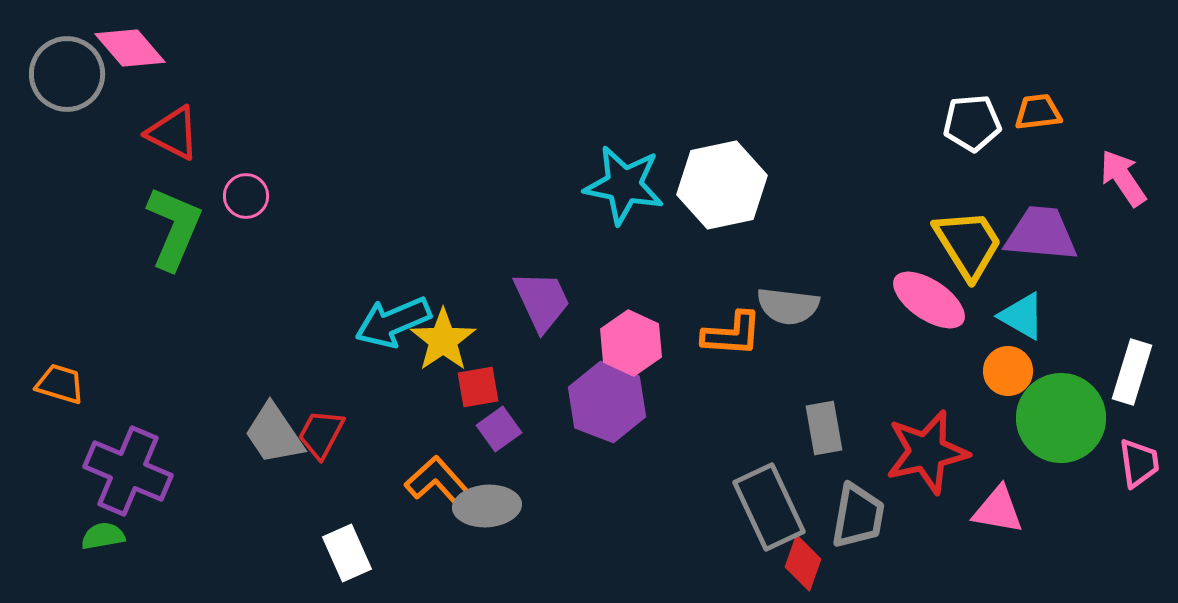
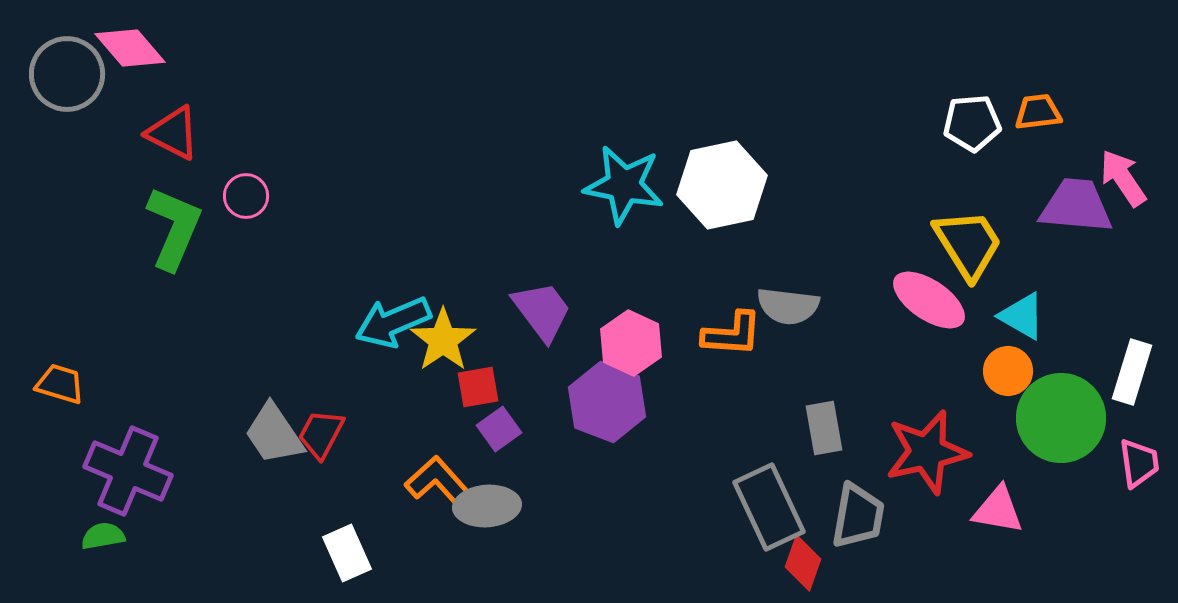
purple trapezoid at (1041, 234): moved 35 px right, 28 px up
purple trapezoid at (542, 301): moved 10 px down; rotated 12 degrees counterclockwise
